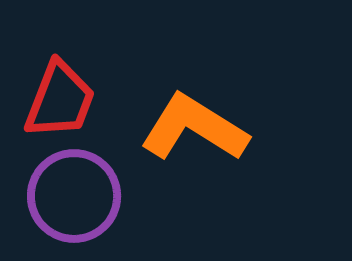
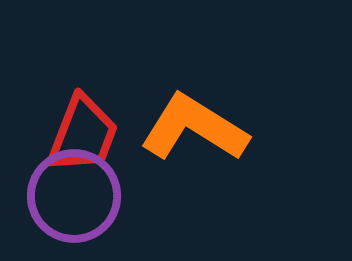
red trapezoid: moved 23 px right, 34 px down
